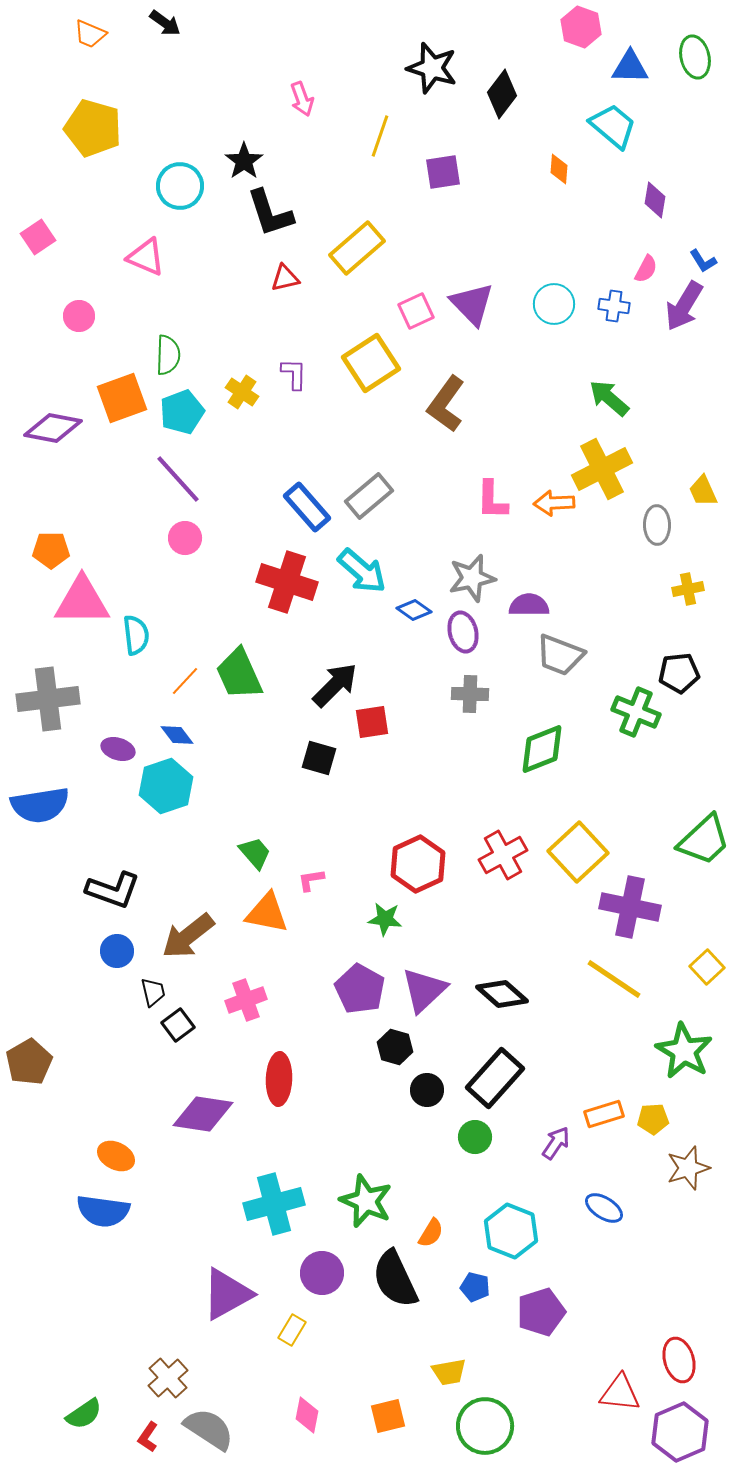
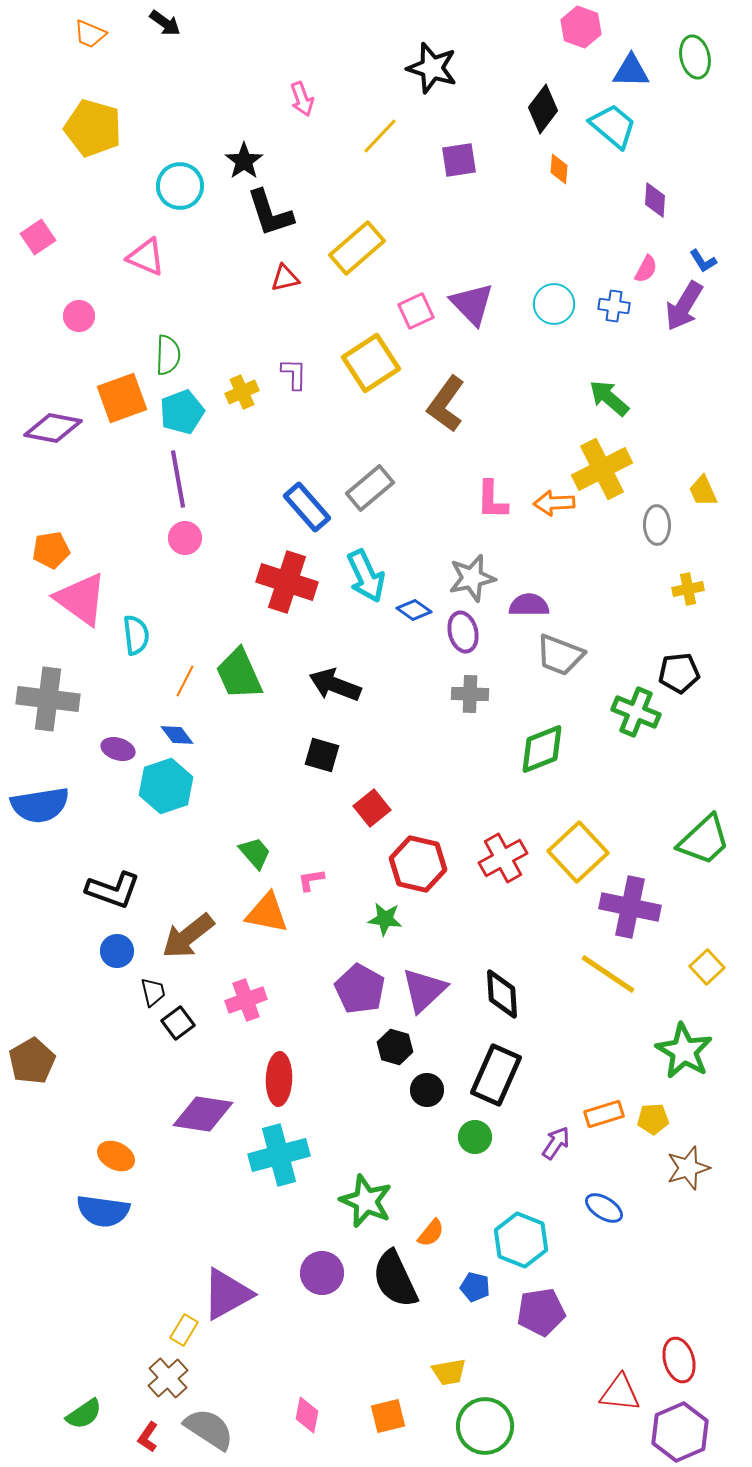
blue triangle at (630, 67): moved 1 px right, 4 px down
black diamond at (502, 94): moved 41 px right, 15 px down
yellow line at (380, 136): rotated 24 degrees clockwise
purple square at (443, 172): moved 16 px right, 12 px up
purple diamond at (655, 200): rotated 6 degrees counterclockwise
yellow cross at (242, 392): rotated 32 degrees clockwise
purple line at (178, 479): rotated 32 degrees clockwise
gray rectangle at (369, 496): moved 1 px right, 8 px up
orange pentagon at (51, 550): rotated 9 degrees counterclockwise
cyan arrow at (362, 571): moved 4 px right, 5 px down; rotated 24 degrees clockwise
pink triangle at (82, 601): moved 1 px left, 2 px up; rotated 36 degrees clockwise
orange line at (185, 681): rotated 16 degrees counterclockwise
black arrow at (335, 685): rotated 114 degrees counterclockwise
gray cross at (48, 699): rotated 14 degrees clockwise
red square at (372, 722): moved 86 px down; rotated 30 degrees counterclockwise
black square at (319, 758): moved 3 px right, 3 px up
red cross at (503, 855): moved 3 px down
red hexagon at (418, 864): rotated 22 degrees counterclockwise
yellow line at (614, 979): moved 6 px left, 5 px up
black diamond at (502, 994): rotated 45 degrees clockwise
black square at (178, 1025): moved 2 px up
brown pentagon at (29, 1062): moved 3 px right, 1 px up
black rectangle at (495, 1078): moved 1 px right, 3 px up; rotated 18 degrees counterclockwise
cyan cross at (274, 1204): moved 5 px right, 49 px up
cyan hexagon at (511, 1231): moved 10 px right, 9 px down
orange semicircle at (431, 1233): rotated 8 degrees clockwise
purple pentagon at (541, 1312): rotated 9 degrees clockwise
yellow rectangle at (292, 1330): moved 108 px left
